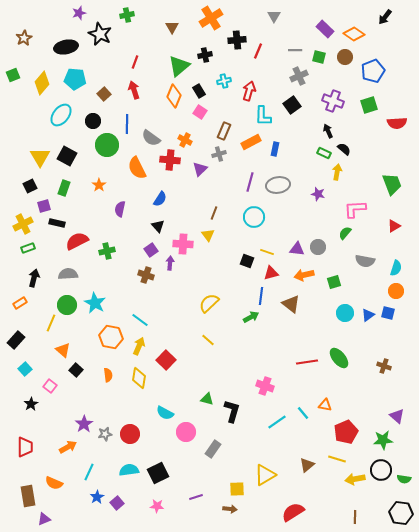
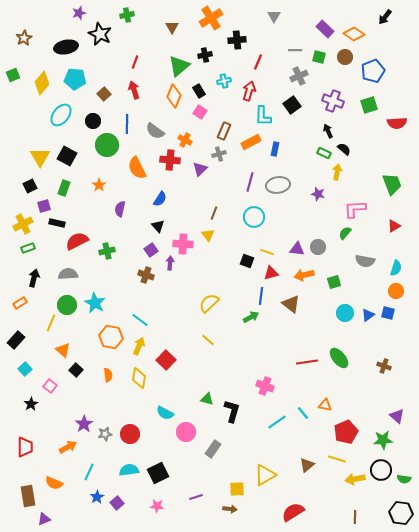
red line at (258, 51): moved 11 px down
gray semicircle at (151, 138): moved 4 px right, 7 px up
